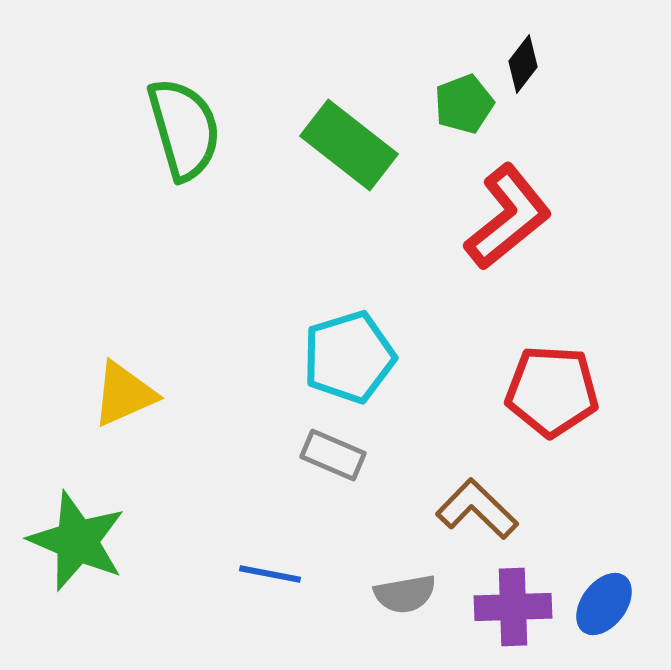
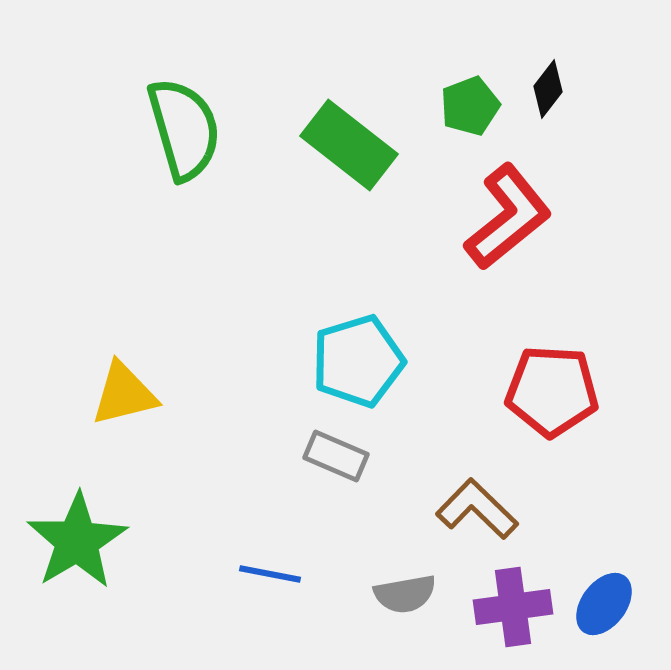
black diamond: moved 25 px right, 25 px down
green pentagon: moved 6 px right, 2 px down
cyan pentagon: moved 9 px right, 4 px down
yellow triangle: rotated 10 degrees clockwise
gray rectangle: moved 3 px right, 1 px down
green star: rotated 18 degrees clockwise
purple cross: rotated 6 degrees counterclockwise
